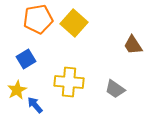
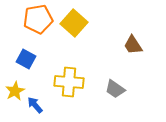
blue square: rotated 30 degrees counterclockwise
yellow star: moved 2 px left, 1 px down
